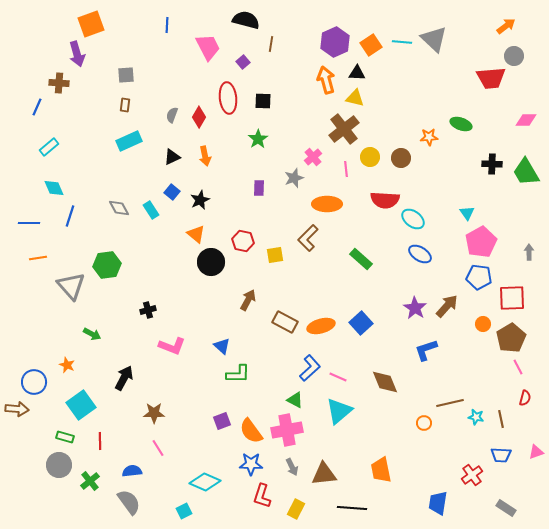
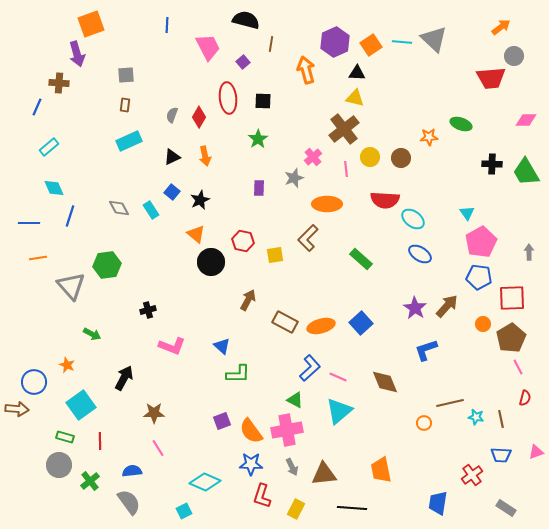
orange arrow at (506, 26): moved 5 px left, 1 px down
orange arrow at (326, 80): moved 20 px left, 10 px up
